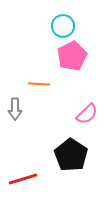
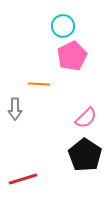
pink semicircle: moved 1 px left, 4 px down
black pentagon: moved 14 px right
